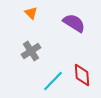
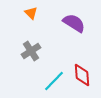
cyan line: moved 1 px right
